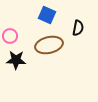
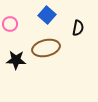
blue square: rotated 18 degrees clockwise
pink circle: moved 12 px up
brown ellipse: moved 3 px left, 3 px down
